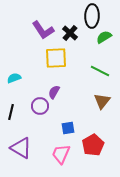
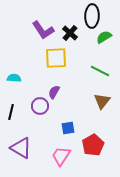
cyan semicircle: rotated 24 degrees clockwise
pink trapezoid: moved 2 px down; rotated 10 degrees clockwise
